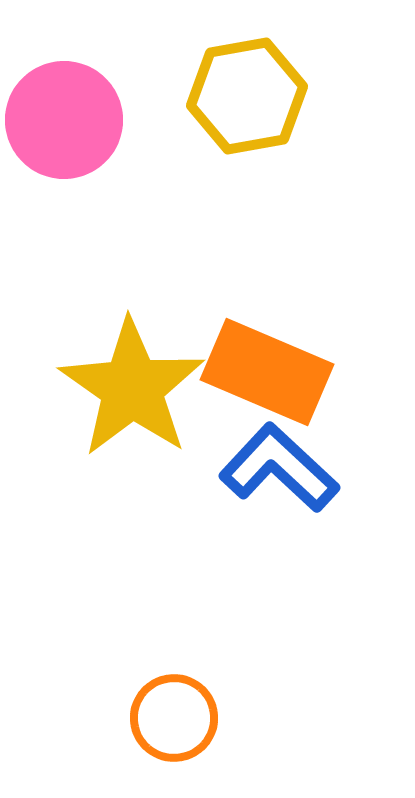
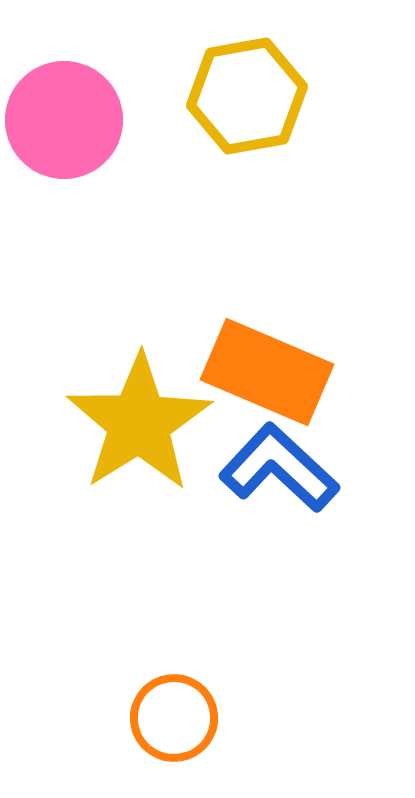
yellow star: moved 7 px right, 35 px down; rotated 5 degrees clockwise
